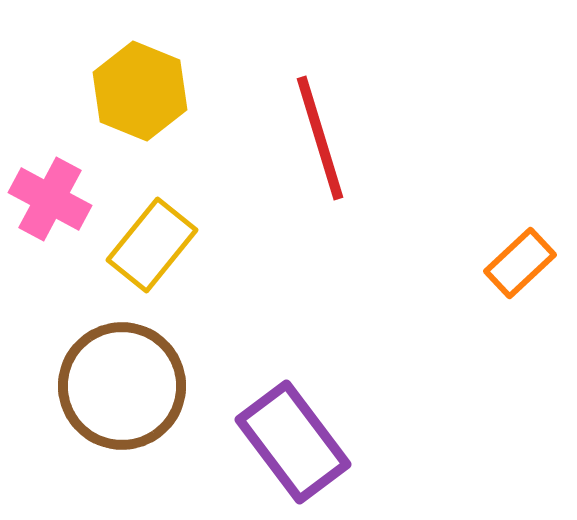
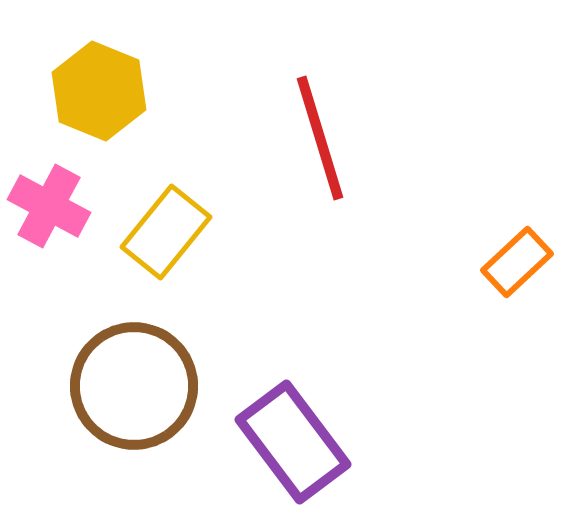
yellow hexagon: moved 41 px left
pink cross: moved 1 px left, 7 px down
yellow rectangle: moved 14 px right, 13 px up
orange rectangle: moved 3 px left, 1 px up
brown circle: moved 12 px right
